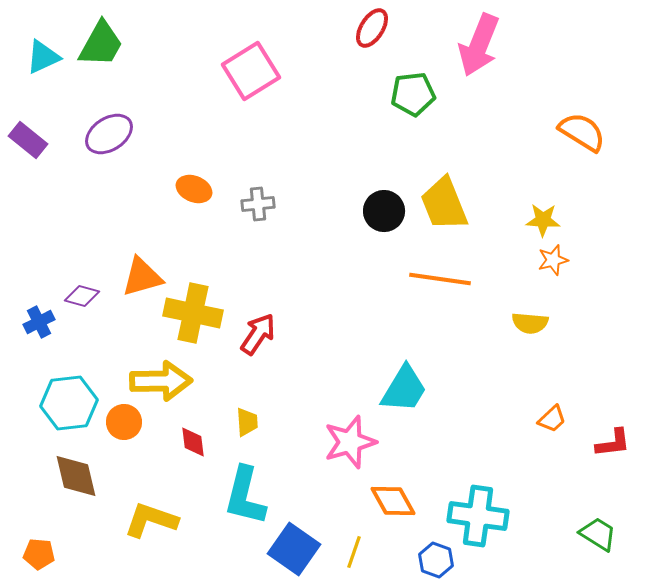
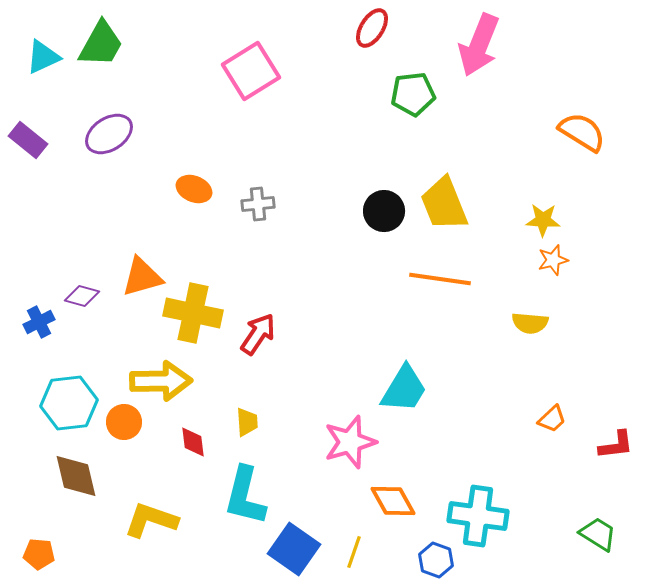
red L-shape at (613, 443): moved 3 px right, 2 px down
